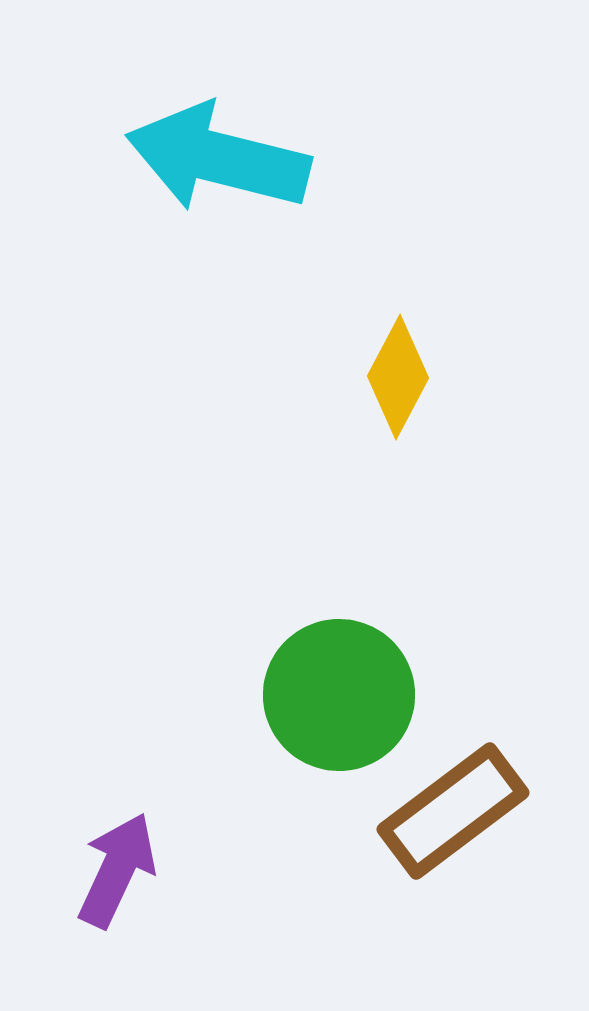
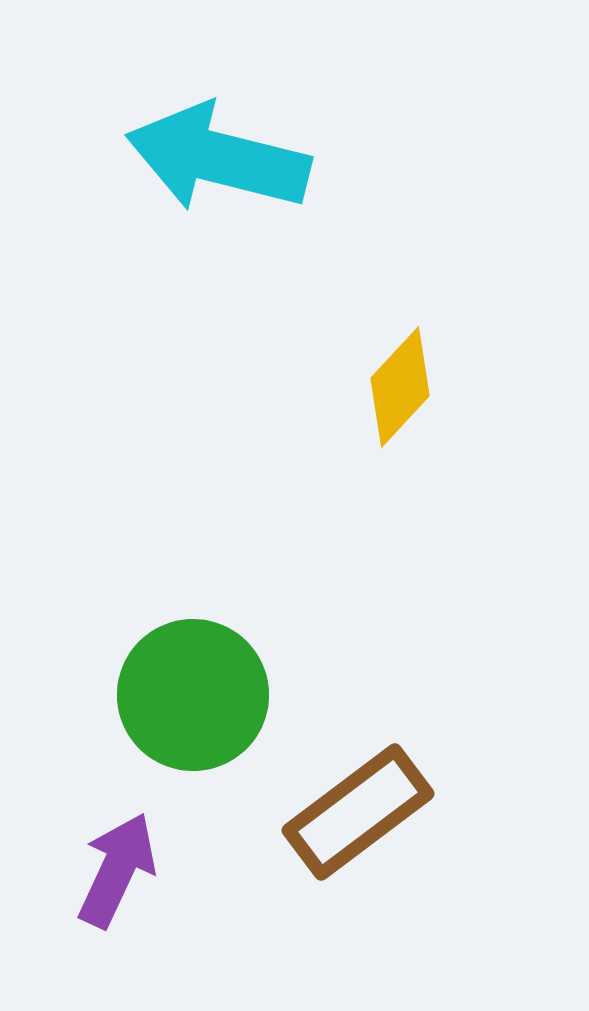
yellow diamond: moved 2 px right, 10 px down; rotated 15 degrees clockwise
green circle: moved 146 px left
brown rectangle: moved 95 px left, 1 px down
